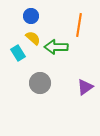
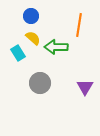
purple triangle: rotated 24 degrees counterclockwise
